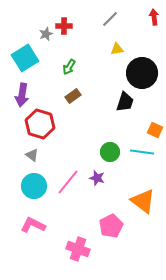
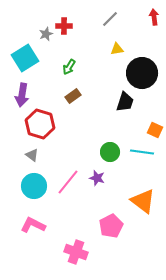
pink cross: moved 2 px left, 3 px down
